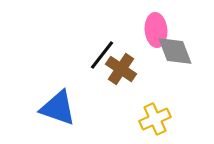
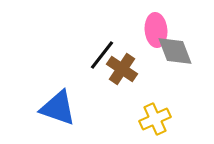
brown cross: moved 1 px right
